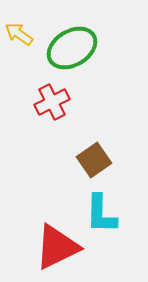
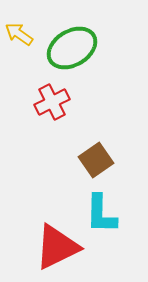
brown square: moved 2 px right
